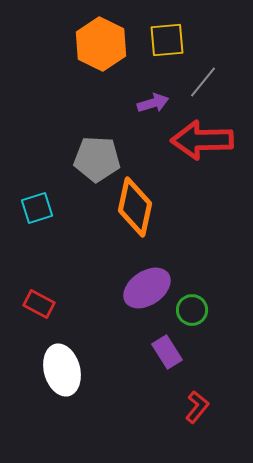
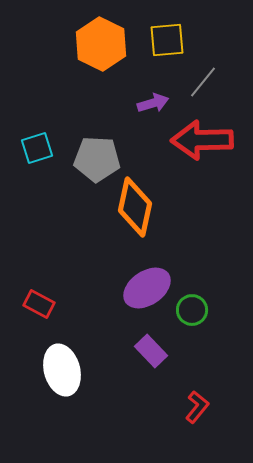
cyan square: moved 60 px up
purple rectangle: moved 16 px left, 1 px up; rotated 12 degrees counterclockwise
